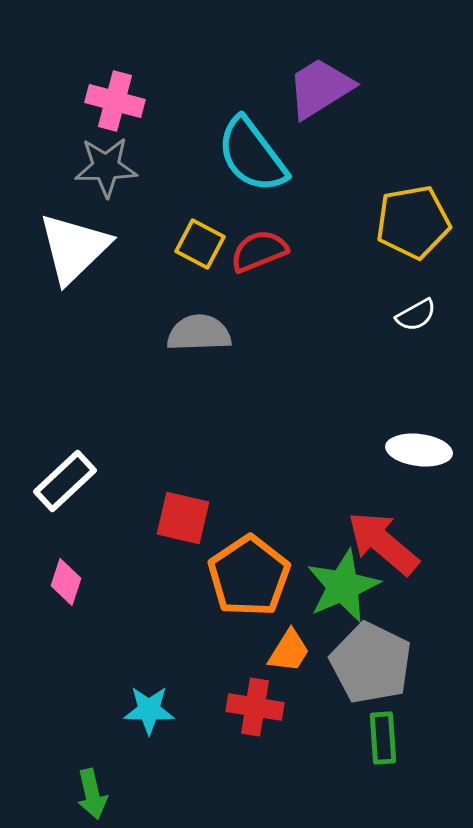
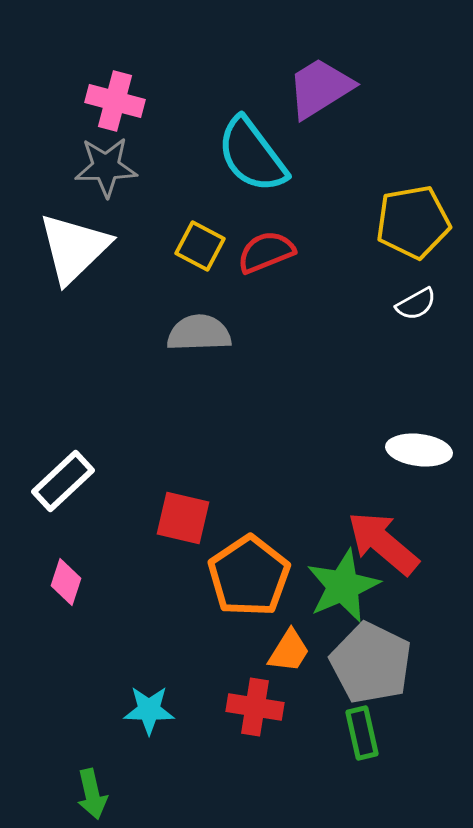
yellow square: moved 2 px down
red semicircle: moved 7 px right, 1 px down
white semicircle: moved 11 px up
white rectangle: moved 2 px left
green rectangle: moved 21 px left, 5 px up; rotated 9 degrees counterclockwise
